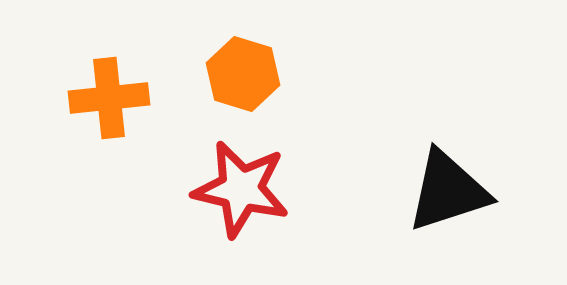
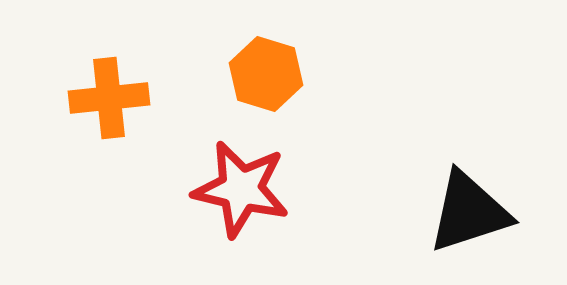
orange hexagon: moved 23 px right
black triangle: moved 21 px right, 21 px down
